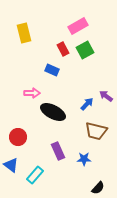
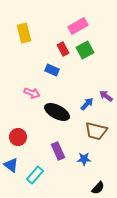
pink arrow: rotated 21 degrees clockwise
black ellipse: moved 4 px right
